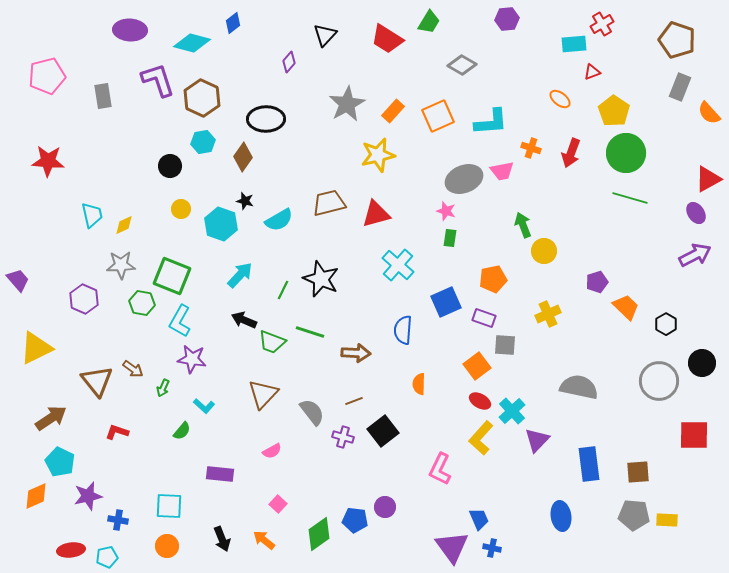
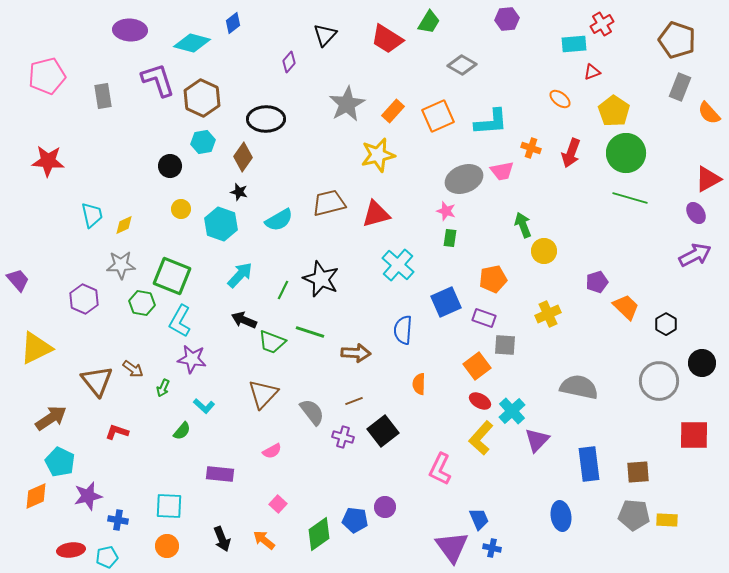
black star at (245, 201): moved 6 px left, 9 px up
